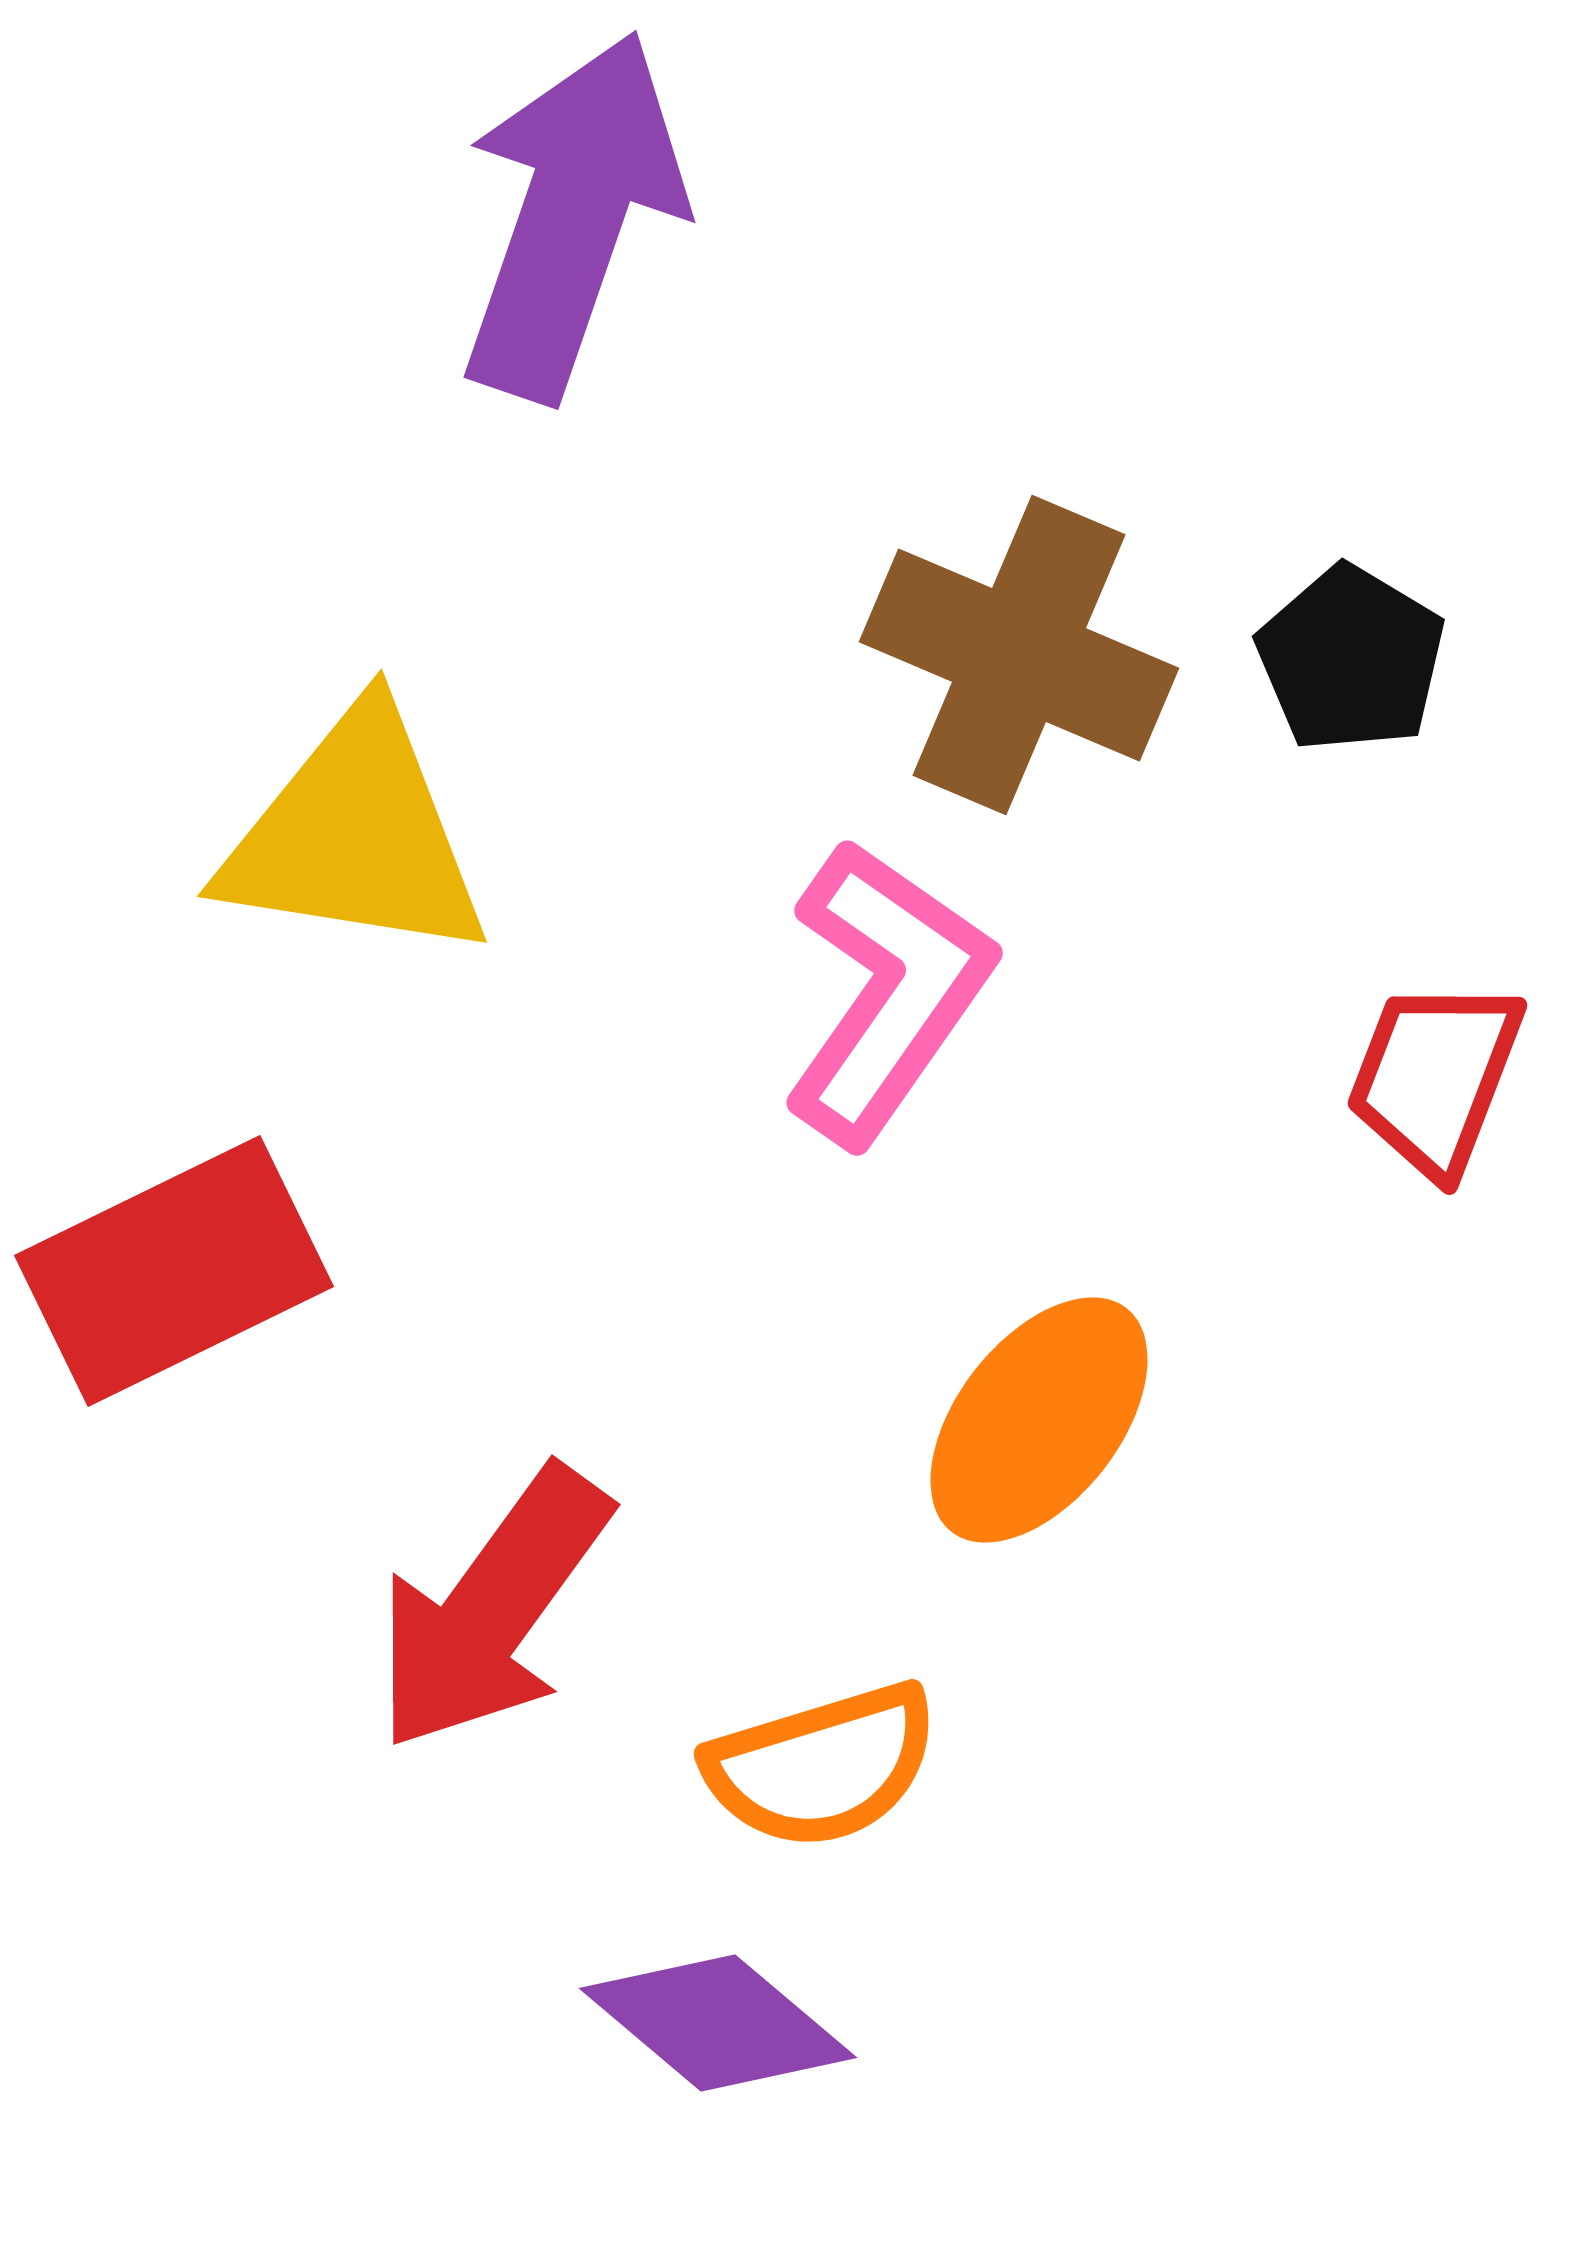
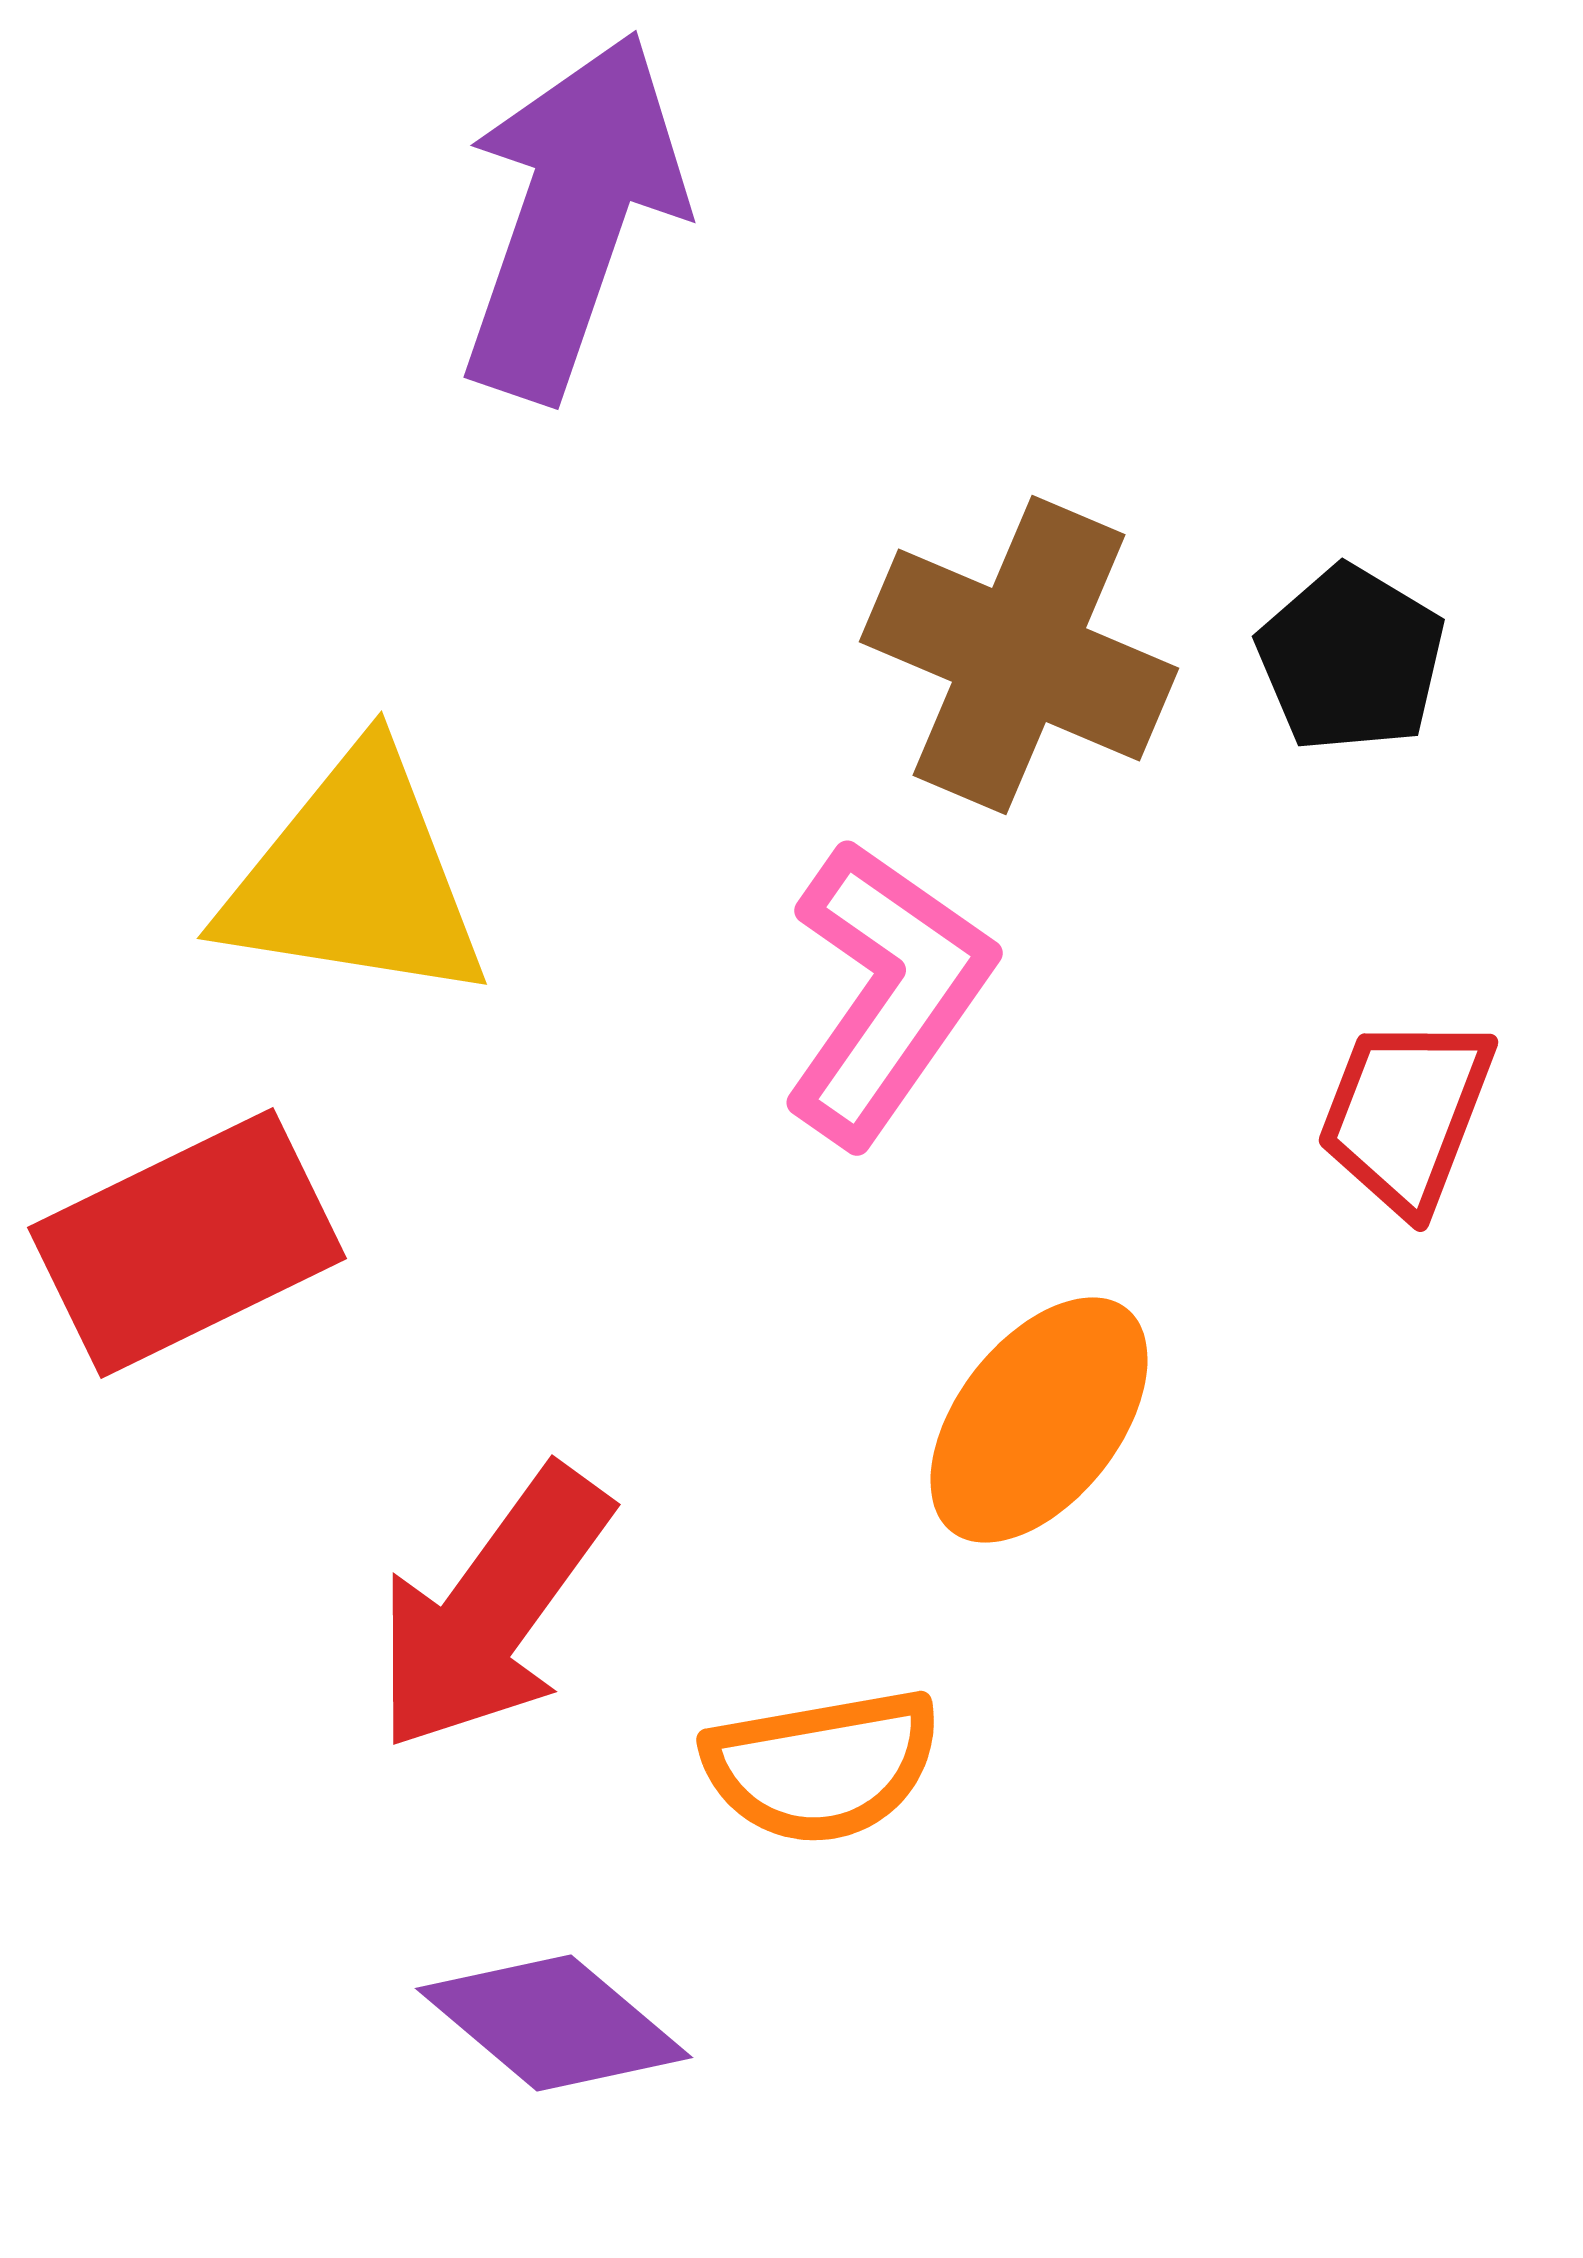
yellow triangle: moved 42 px down
red trapezoid: moved 29 px left, 37 px down
red rectangle: moved 13 px right, 28 px up
orange semicircle: rotated 7 degrees clockwise
purple diamond: moved 164 px left
